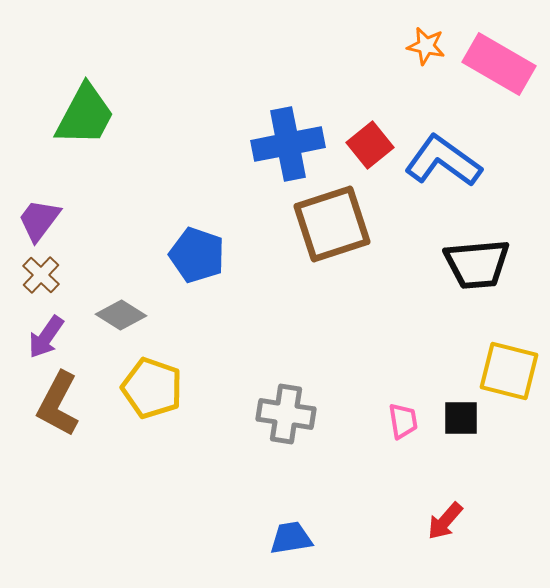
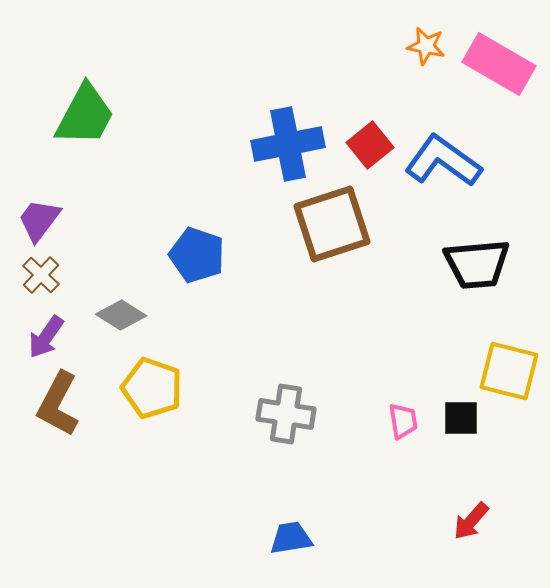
red arrow: moved 26 px right
